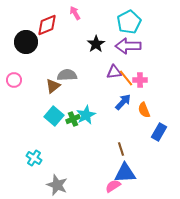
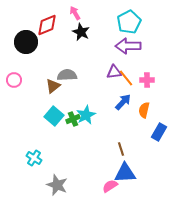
black star: moved 15 px left, 12 px up; rotated 12 degrees counterclockwise
pink cross: moved 7 px right
orange semicircle: rotated 35 degrees clockwise
pink semicircle: moved 3 px left
